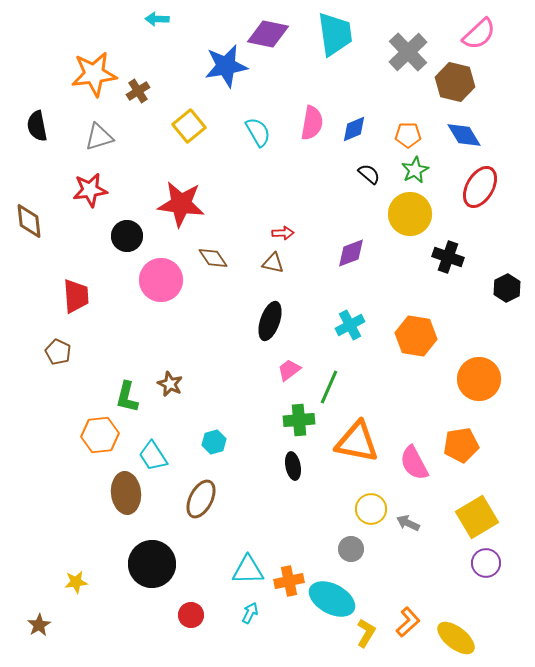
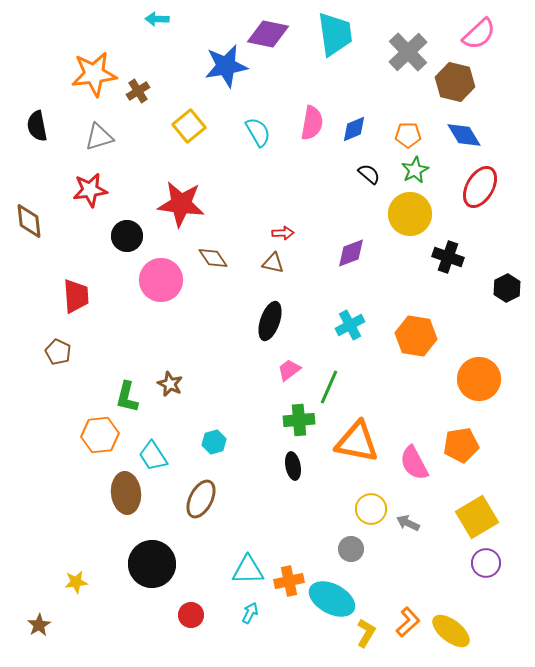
yellow ellipse at (456, 638): moved 5 px left, 7 px up
